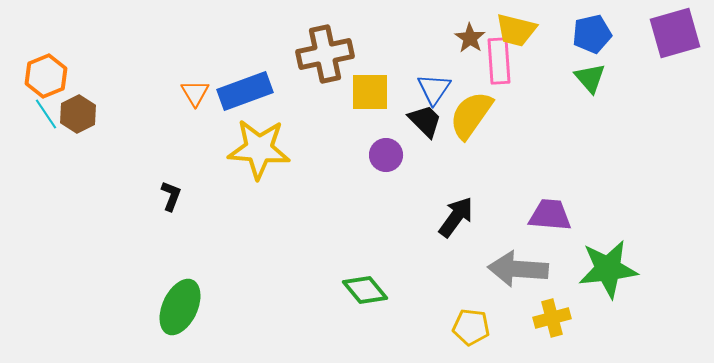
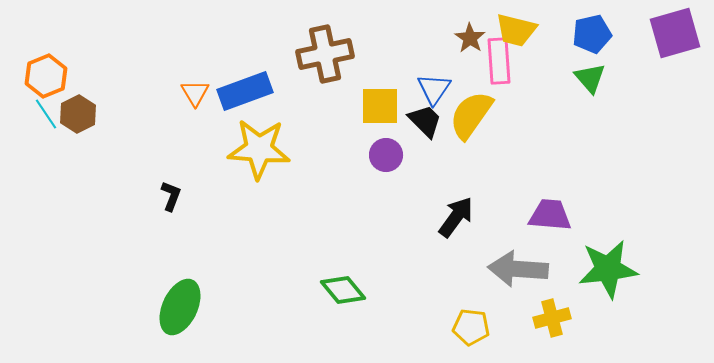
yellow square: moved 10 px right, 14 px down
green diamond: moved 22 px left
